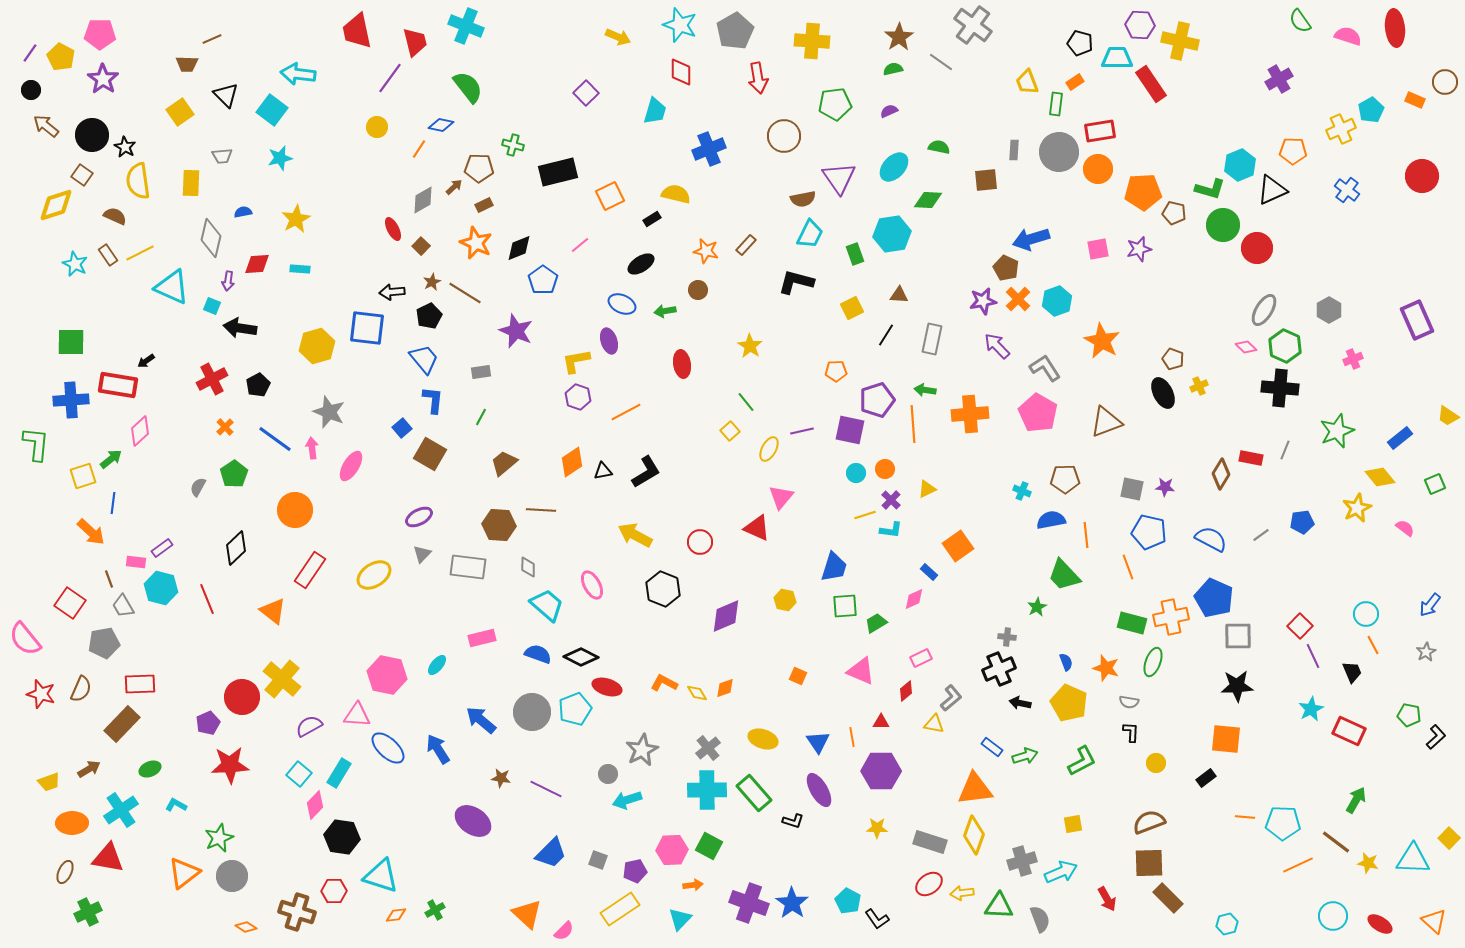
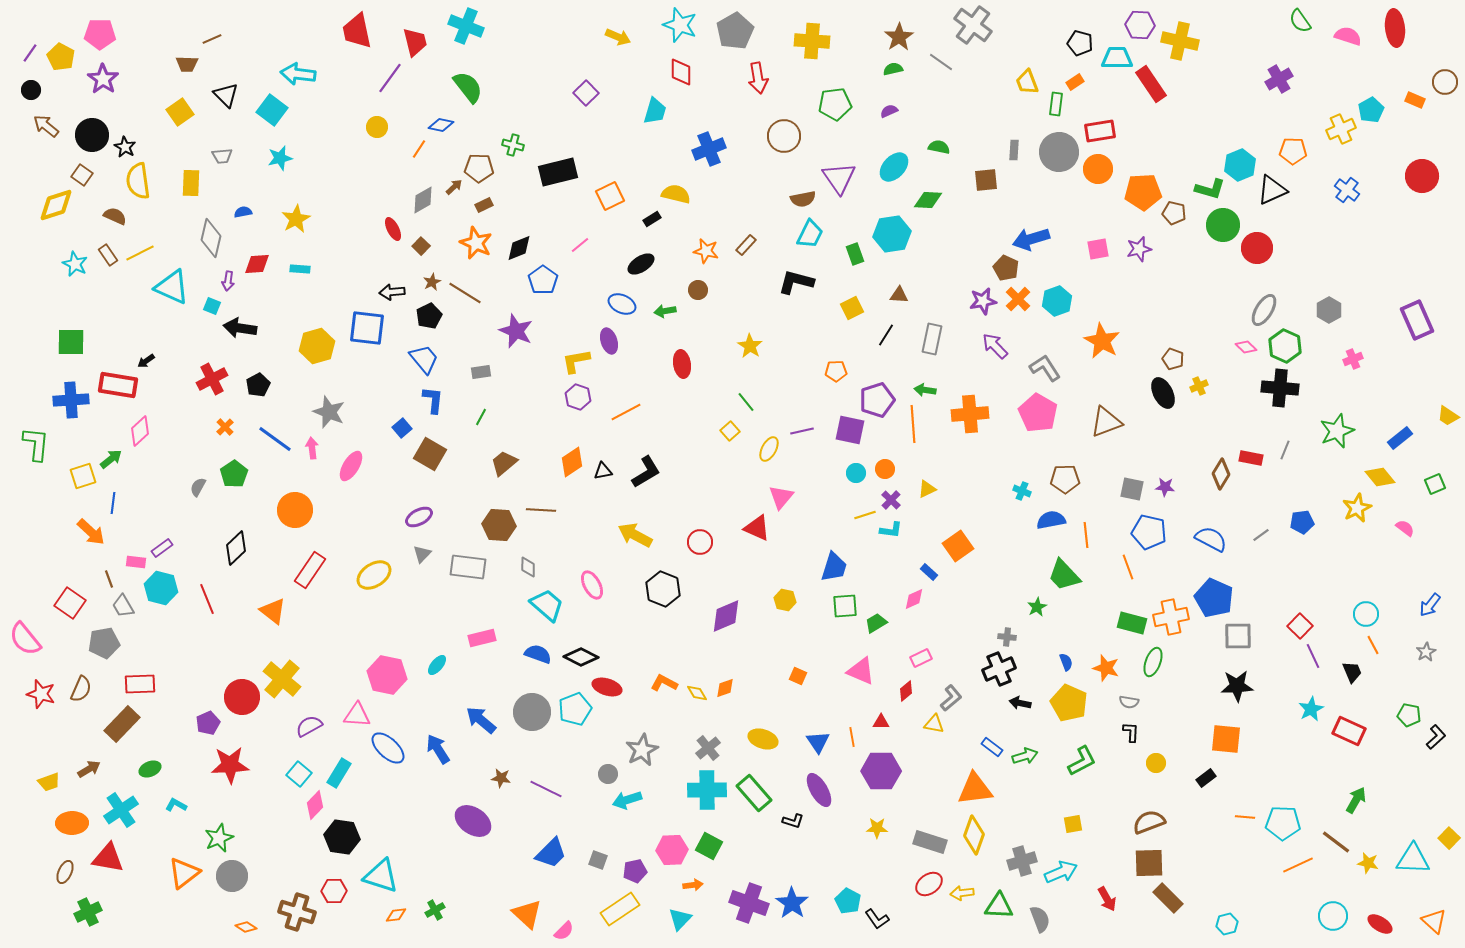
purple arrow at (997, 346): moved 2 px left
